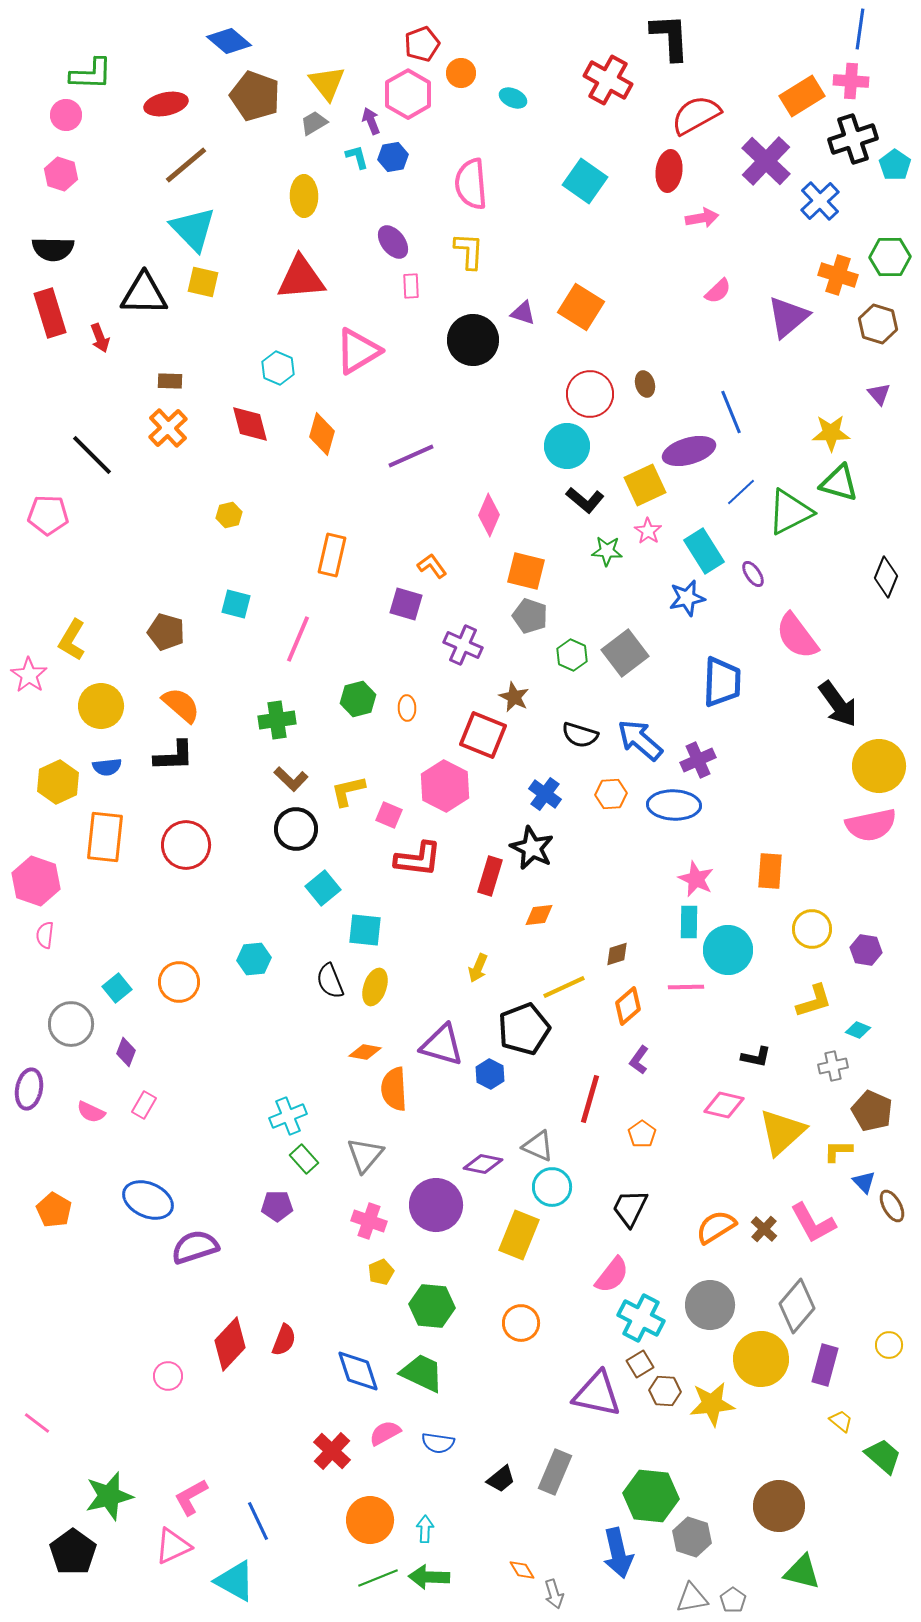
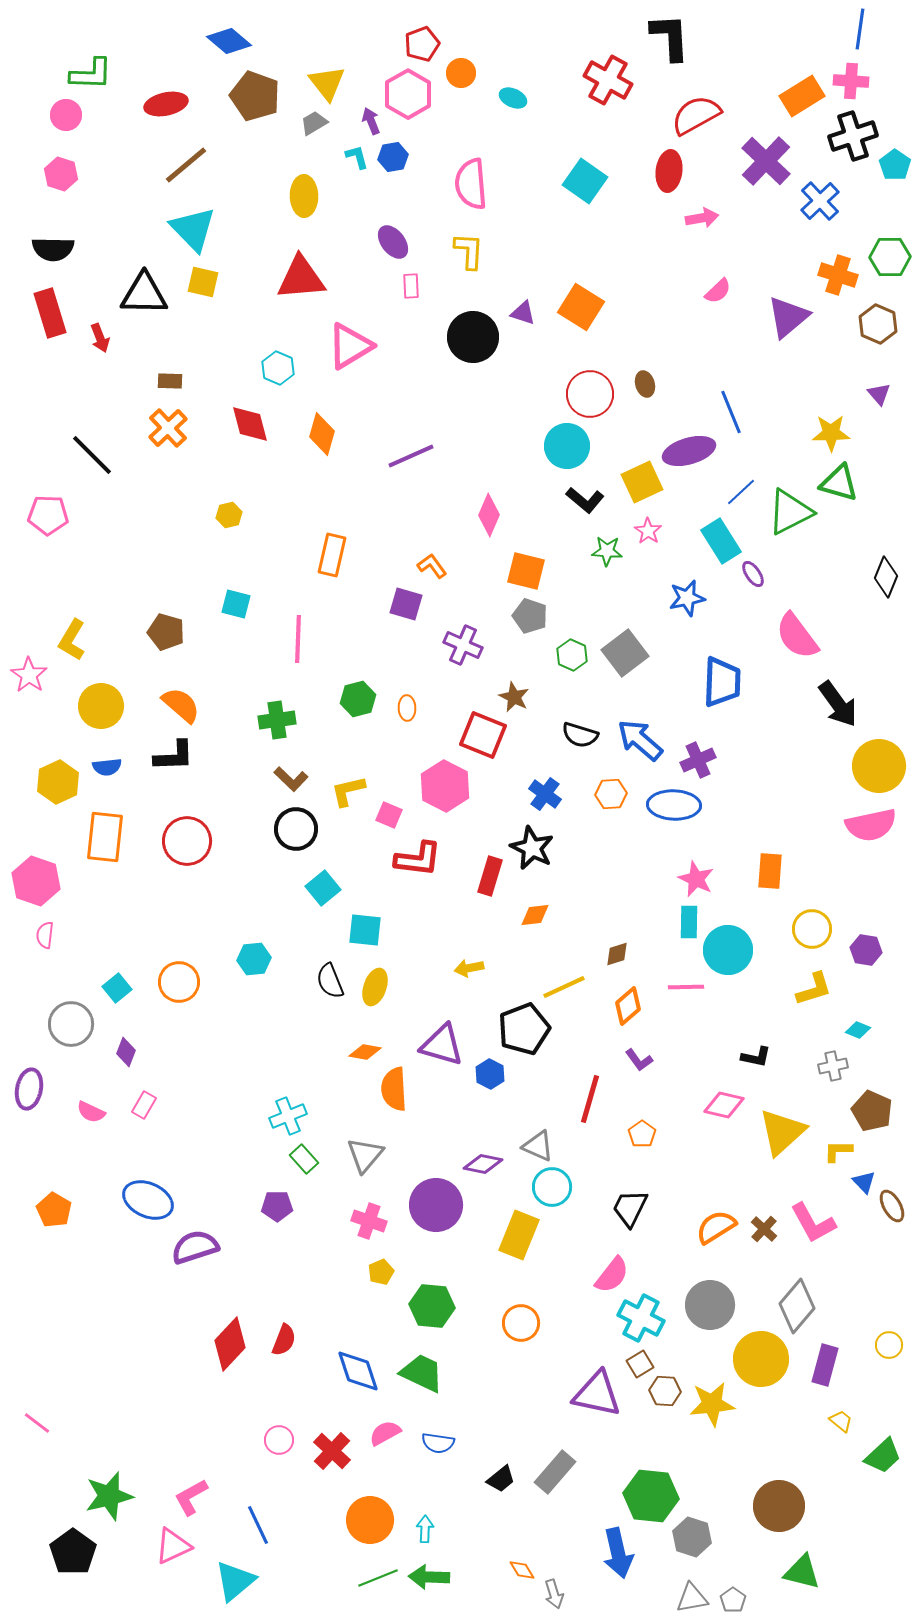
black cross at (853, 139): moved 3 px up
brown hexagon at (878, 324): rotated 6 degrees clockwise
black circle at (473, 340): moved 3 px up
pink triangle at (358, 351): moved 8 px left, 5 px up
yellow square at (645, 485): moved 3 px left, 3 px up
cyan rectangle at (704, 551): moved 17 px right, 10 px up
pink line at (298, 639): rotated 21 degrees counterclockwise
red circle at (186, 845): moved 1 px right, 4 px up
orange diamond at (539, 915): moved 4 px left
yellow arrow at (478, 968): moved 9 px left; rotated 56 degrees clockwise
yellow L-shape at (814, 1001): moved 12 px up
purple L-shape at (639, 1060): rotated 72 degrees counterclockwise
pink circle at (168, 1376): moved 111 px right, 64 px down
green trapezoid at (883, 1456): rotated 96 degrees clockwise
gray rectangle at (555, 1472): rotated 18 degrees clockwise
blue line at (258, 1521): moved 4 px down
cyan triangle at (235, 1581): rotated 51 degrees clockwise
